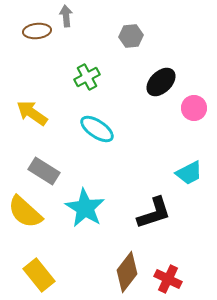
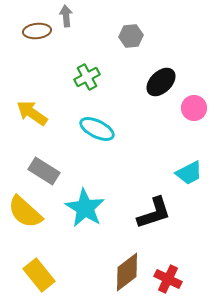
cyan ellipse: rotated 8 degrees counterclockwise
brown diamond: rotated 15 degrees clockwise
